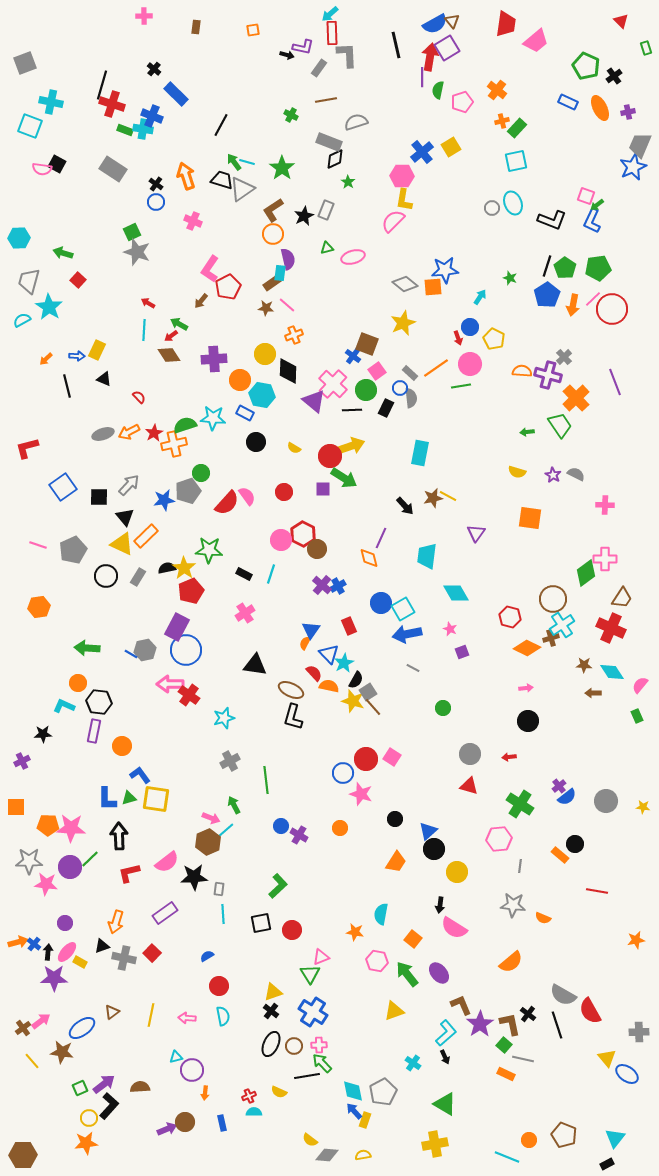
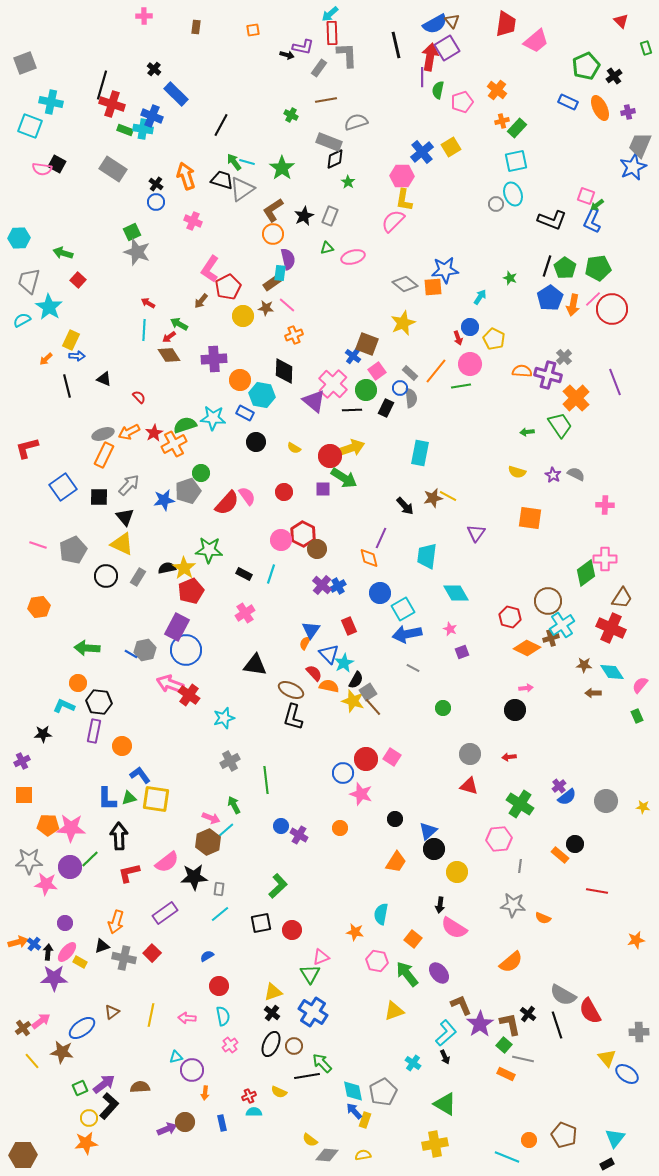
green pentagon at (586, 66): rotated 24 degrees clockwise
cyan ellipse at (513, 203): moved 9 px up
gray circle at (492, 208): moved 4 px right, 4 px up
gray rectangle at (326, 210): moved 4 px right, 6 px down
blue pentagon at (547, 295): moved 3 px right, 3 px down
red arrow at (171, 336): moved 2 px left, 1 px down
yellow rectangle at (97, 350): moved 26 px left, 10 px up
yellow circle at (265, 354): moved 22 px left, 38 px up
orange line at (436, 368): moved 3 px down; rotated 16 degrees counterclockwise
black diamond at (288, 371): moved 4 px left
orange cross at (174, 444): rotated 15 degrees counterclockwise
yellow arrow at (351, 446): moved 2 px down
orange rectangle at (146, 536): moved 42 px left, 81 px up; rotated 20 degrees counterclockwise
brown circle at (553, 599): moved 5 px left, 2 px down
blue circle at (381, 603): moved 1 px left, 10 px up
pink arrow at (170, 684): rotated 20 degrees clockwise
black circle at (528, 721): moved 13 px left, 11 px up
orange square at (16, 807): moved 8 px right, 12 px up
cyan line at (223, 914): moved 3 px left; rotated 54 degrees clockwise
black cross at (271, 1011): moved 1 px right, 2 px down
pink cross at (319, 1045): moved 89 px left; rotated 35 degrees counterclockwise
